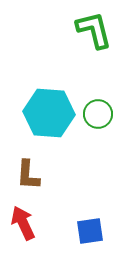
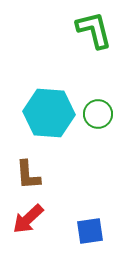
brown L-shape: rotated 8 degrees counterclockwise
red arrow: moved 5 px right, 4 px up; rotated 108 degrees counterclockwise
